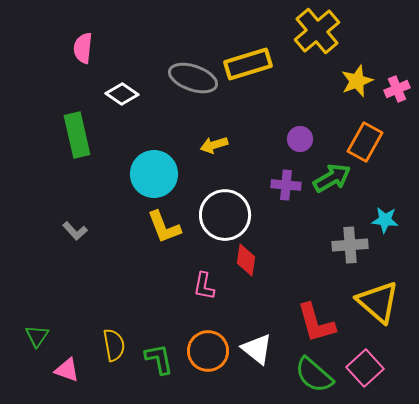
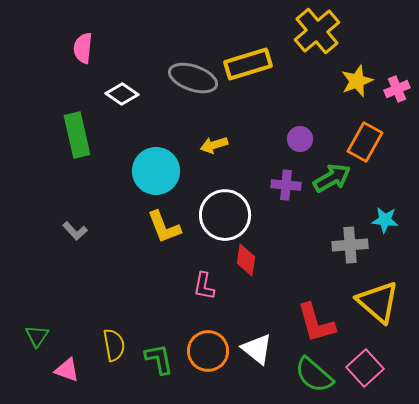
cyan circle: moved 2 px right, 3 px up
